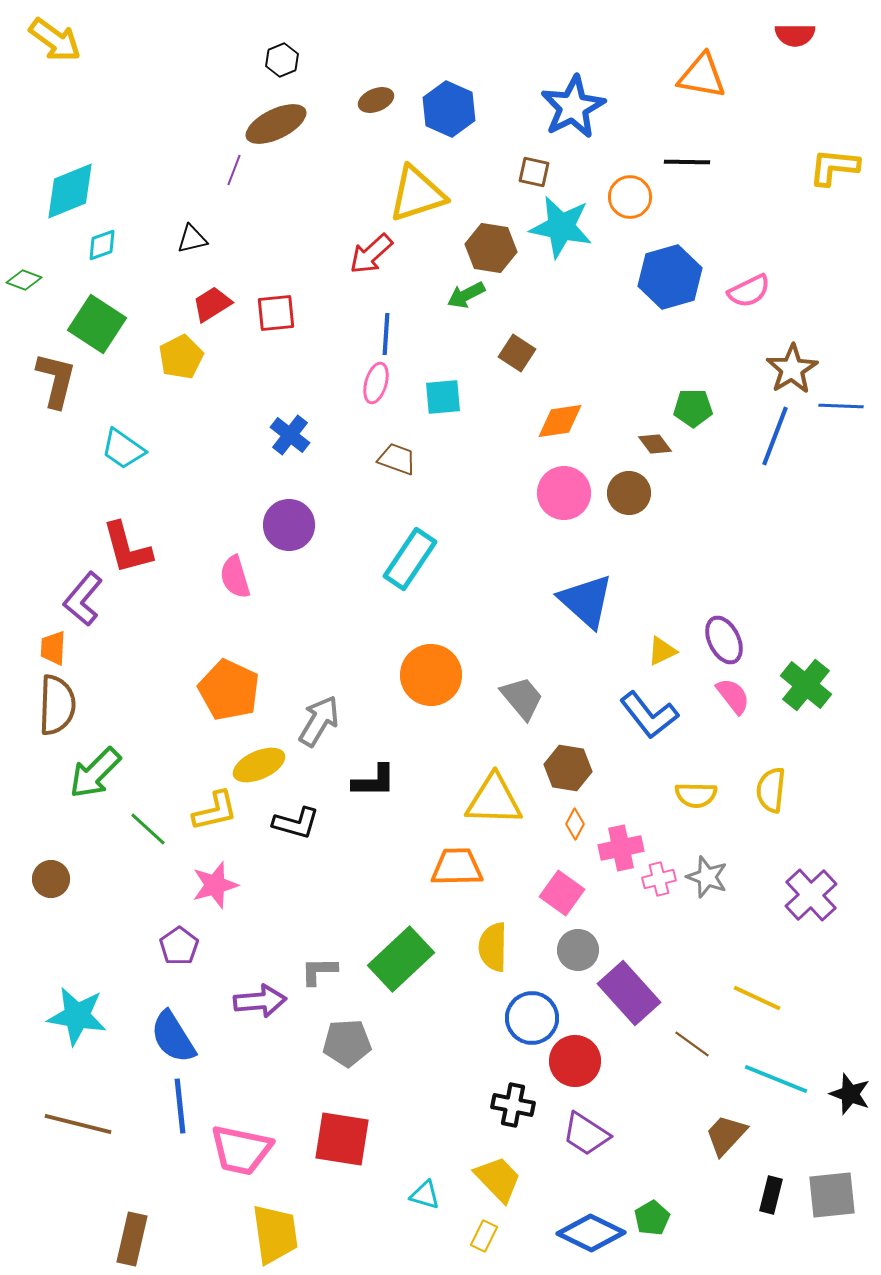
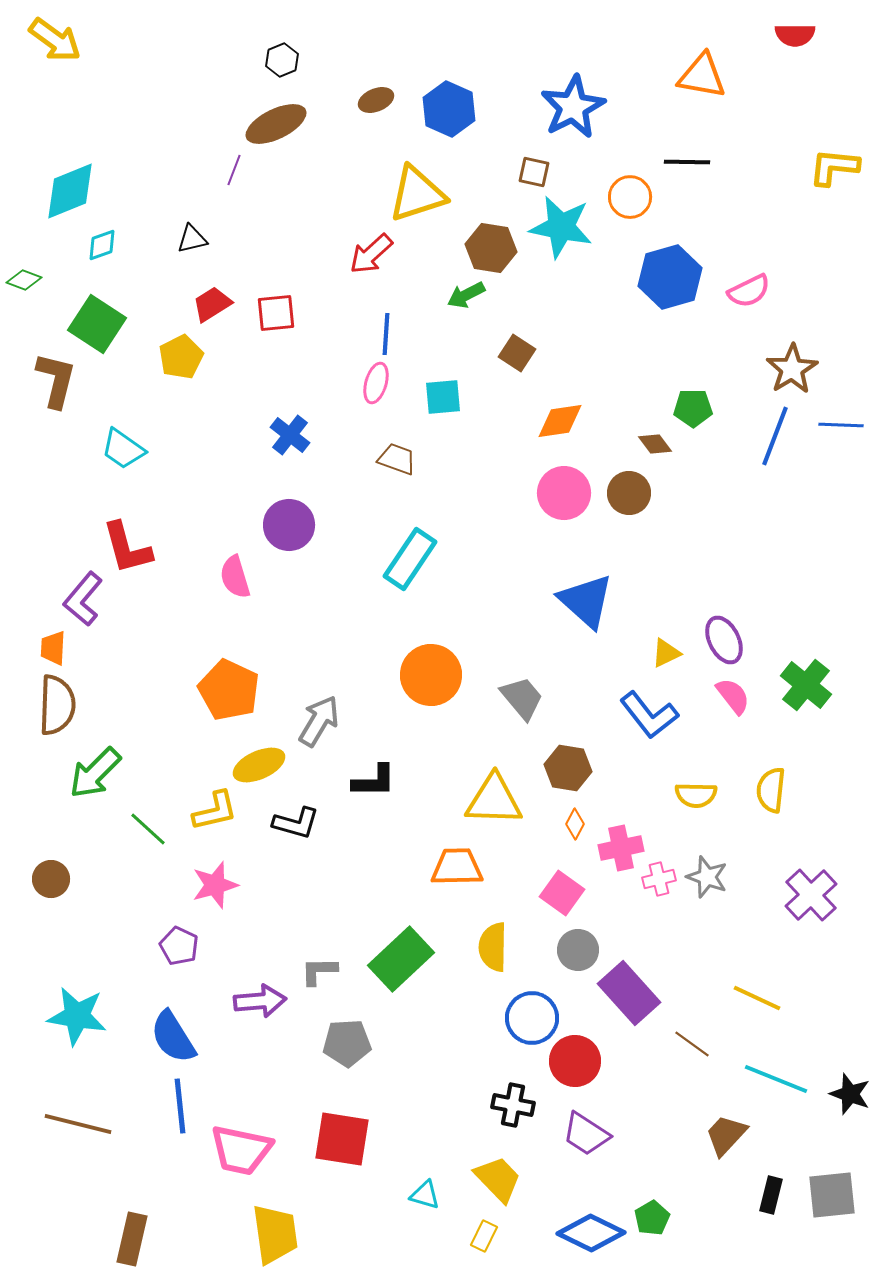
blue line at (841, 406): moved 19 px down
yellow triangle at (662, 651): moved 4 px right, 2 px down
purple pentagon at (179, 946): rotated 12 degrees counterclockwise
